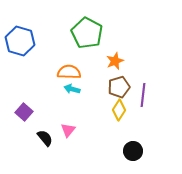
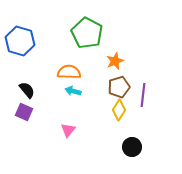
cyan arrow: moved 1 px right, 2 px down
purple square: rotated 18 degrees counterclockwise
black semicircle: moved 18 px left, 48 px up
black circle: moved 1 px left, 4 px up
